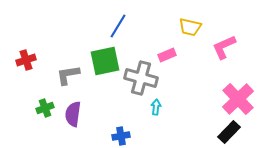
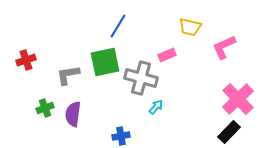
green square: moved 1 px down
cyan arrow: rotated 35 degrees clockwise
